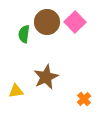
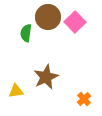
brown circle: moved 1 px right, 5 px up
green semicircle: moved 2 px right, 1 px up
